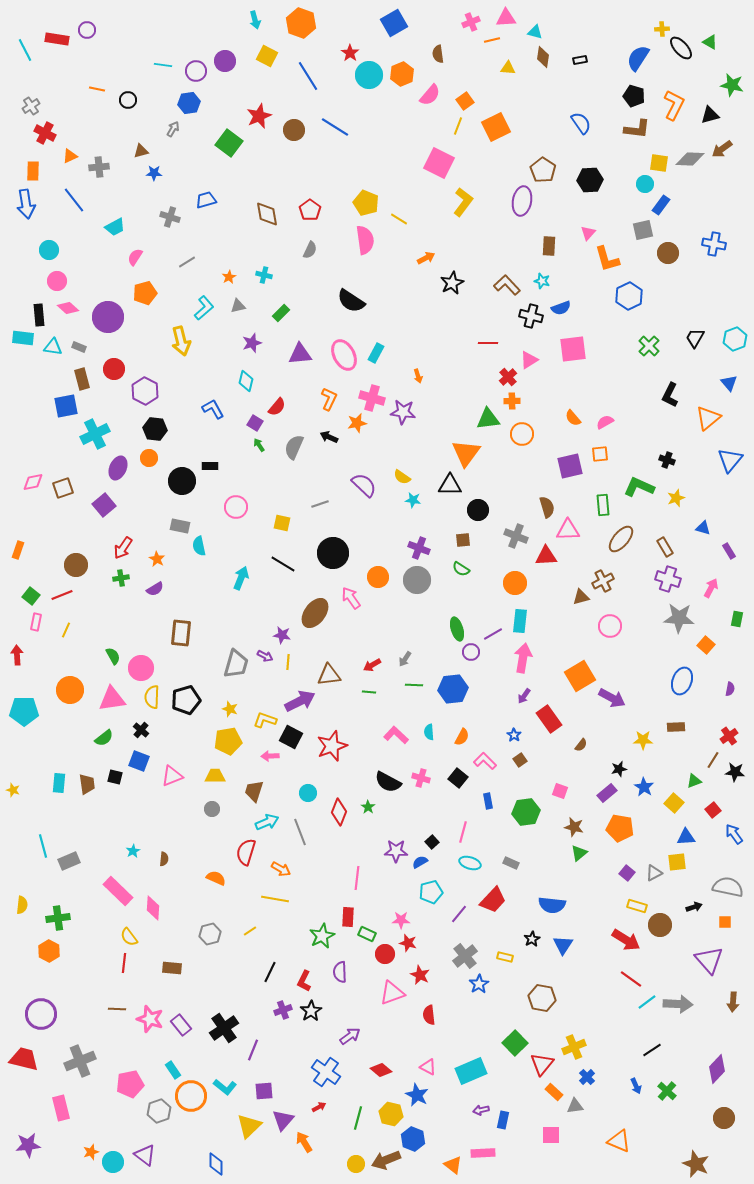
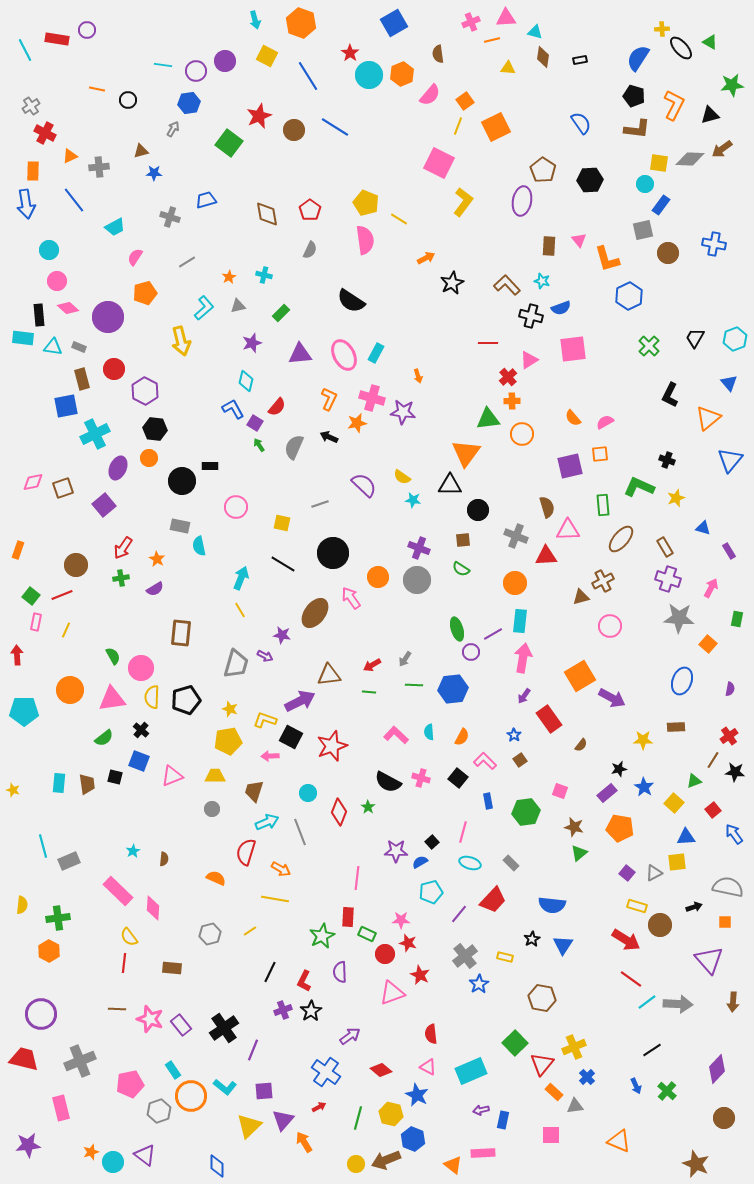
green star at (732, 85): rotated 20 degrees counterclockwise
pink triangle at (588, 233): moved 9 px left, 7 px down; rotated 21 degrees counterclockwise
blue L-shape at (213, 409): moved 20 px right
orange square at (706, 645): moved 2 px right, 1 px up
yellow line at (288, 662): moved 48 px left, 52 px up; rotated 35 degrees counterclockwise
gray rectangle at (511, 863): rotated 21 degrees clockwise
red semicircle at (429, 1015): moved 2 px right, 19 px down
blue diamond at (216, 1164): moved 1 px right, 2 px down
